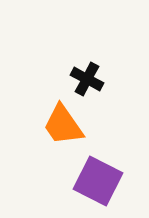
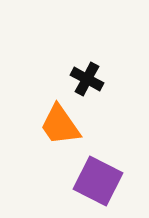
orange trapezoid: moved 3 px left
